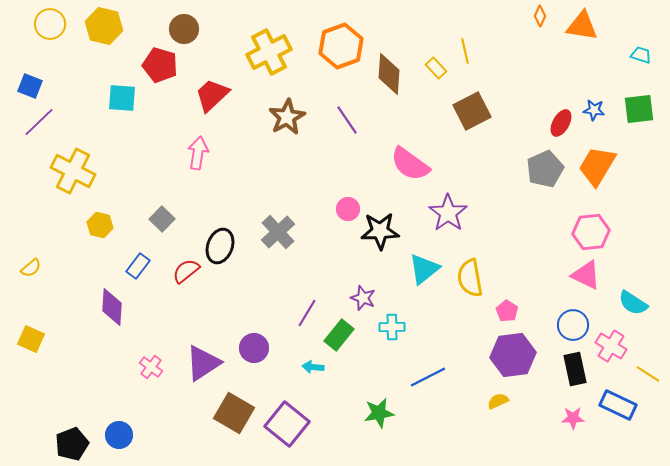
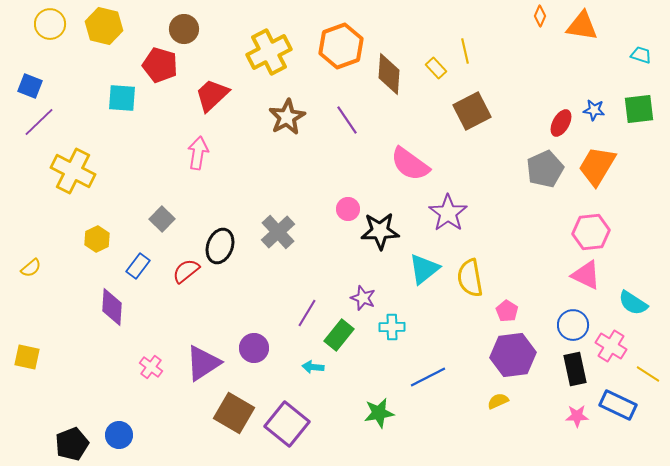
yellow hexagon at (100, 225): moved 3 px left, 14 px down; rotated 20 degrees clockwise
yellow square at (31, 339): moved 4 px left, 18 px down; rotated 12 degrees counterclockwise
pink star at (573, 418): moved 4 px right, 2 px up
